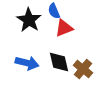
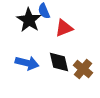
blue semicircle: moved 10 px left
